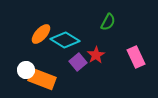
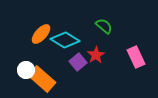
green semicircle: moved 4 px left, 4 px down; rotated 78 degrees counterclockwise
orange rectangle: rotated 20 degrees clockwise
